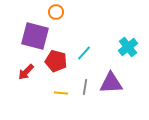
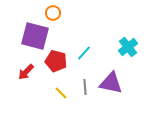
orange circle: moved 3 px left, 1 px down
purple triangle: rotated 15 degrees clockwise
gray line: rotated 14 degrees counterclockwise
yellow line: rotated 40 degrees clockwise
